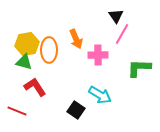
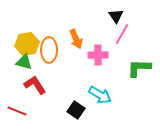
red L-shape: moved 2 px up
